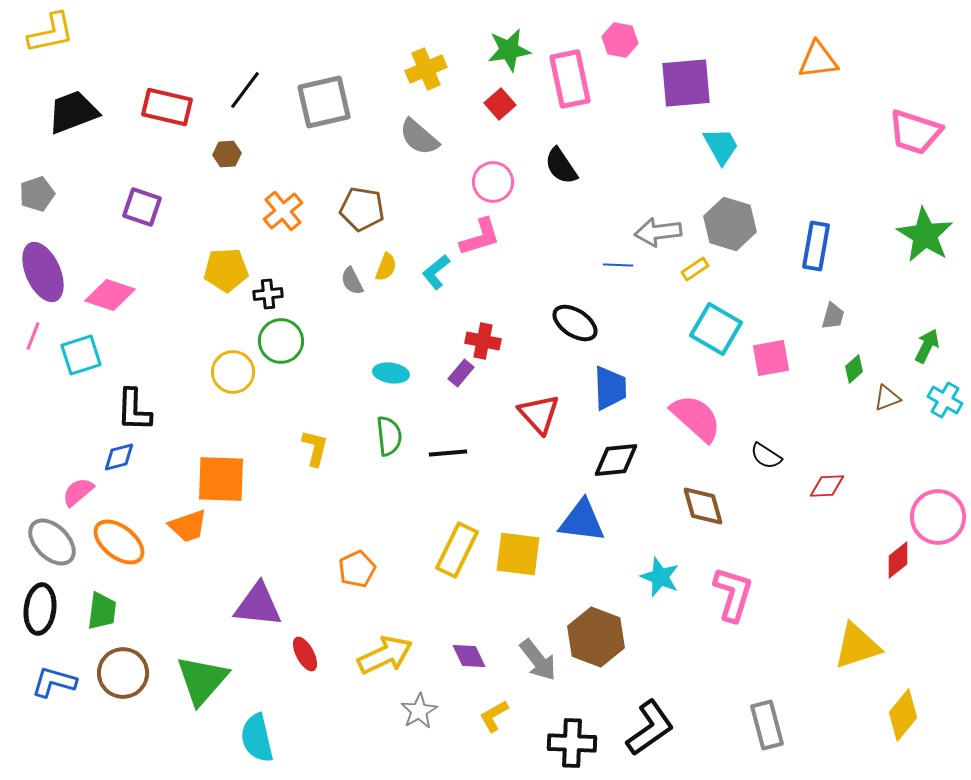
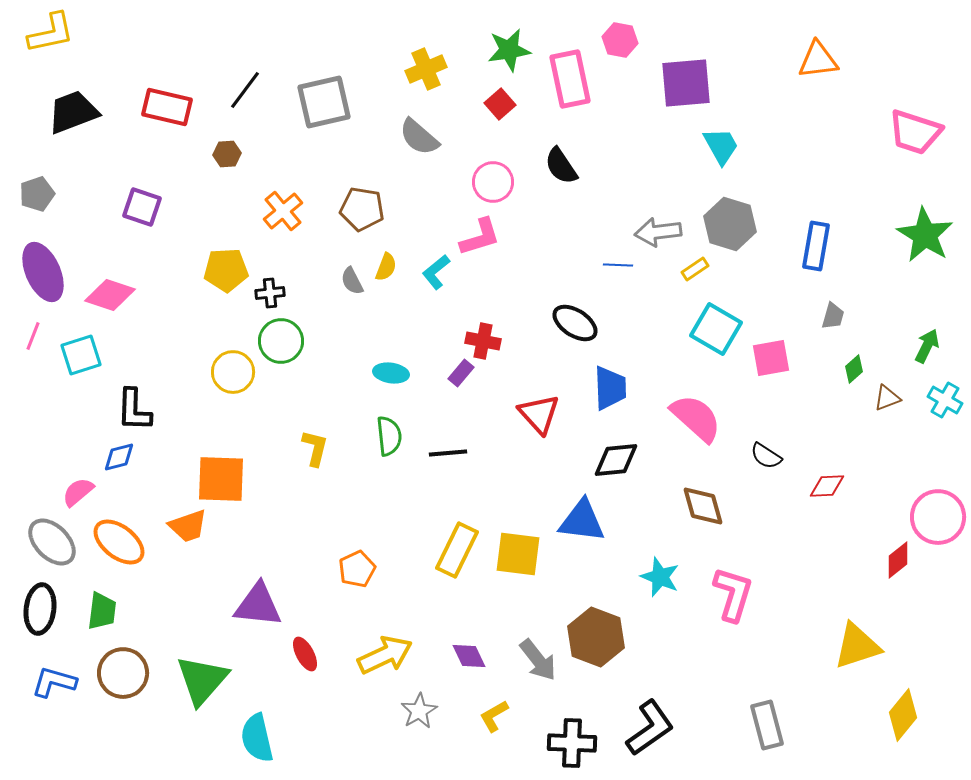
black cross at (268, 294): moved 2 px right, 1 px up
